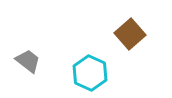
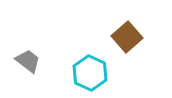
brown square: moved 3 px left, 3 px down
